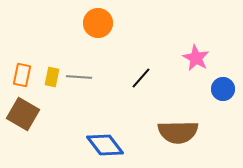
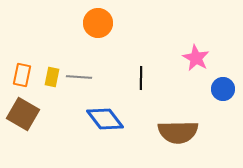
black line: rotated 40 degrees counterclockwise
blue diamond: moved 26 px up
